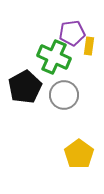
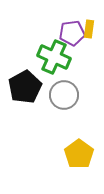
yellow rectangle: moved 17 px up
